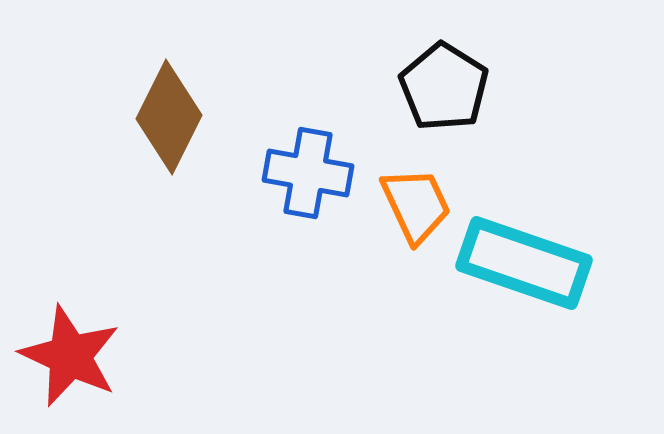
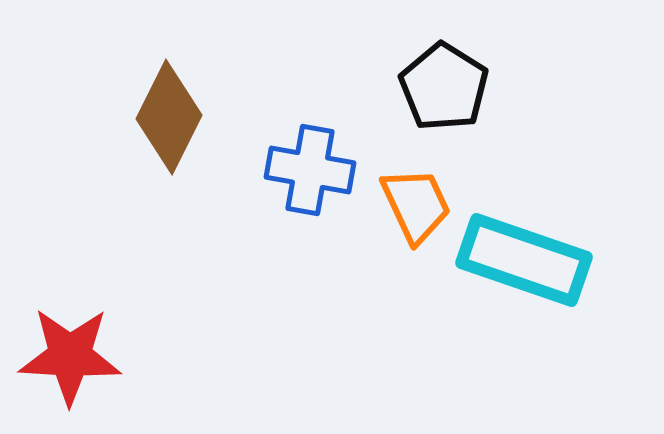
blue cross: moved 2 px right, 3 px up
cyan rectangle: moved 3 px up
red star: rotated 22 degrees counterclockwise
